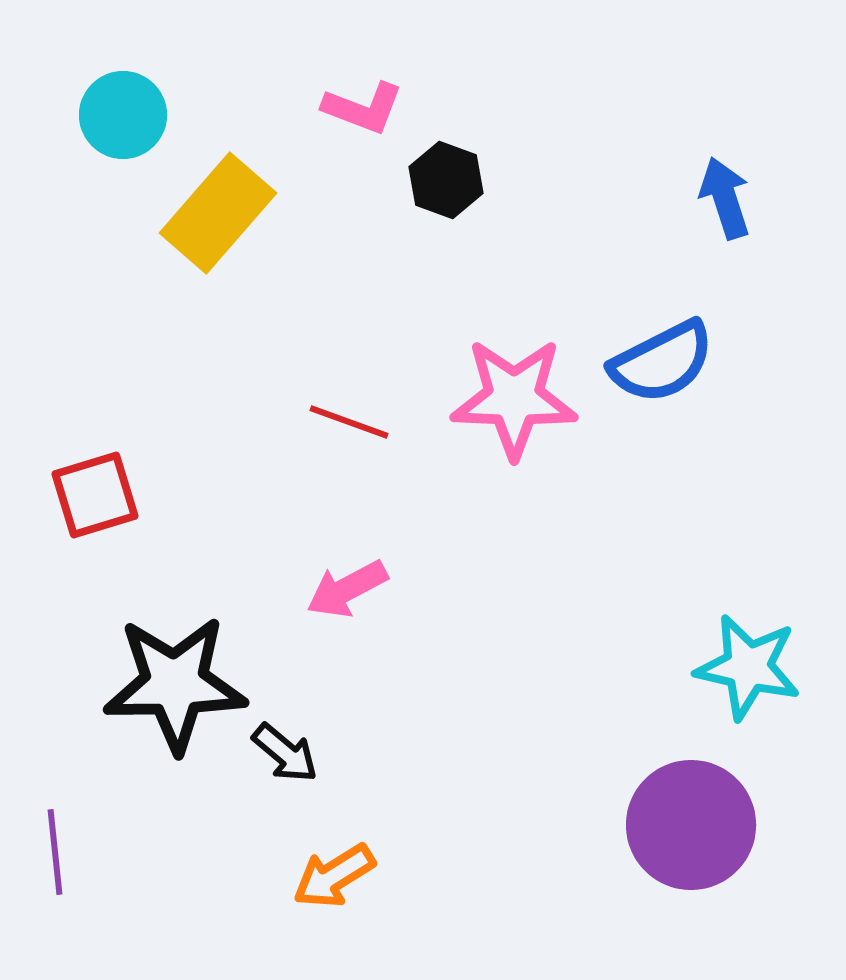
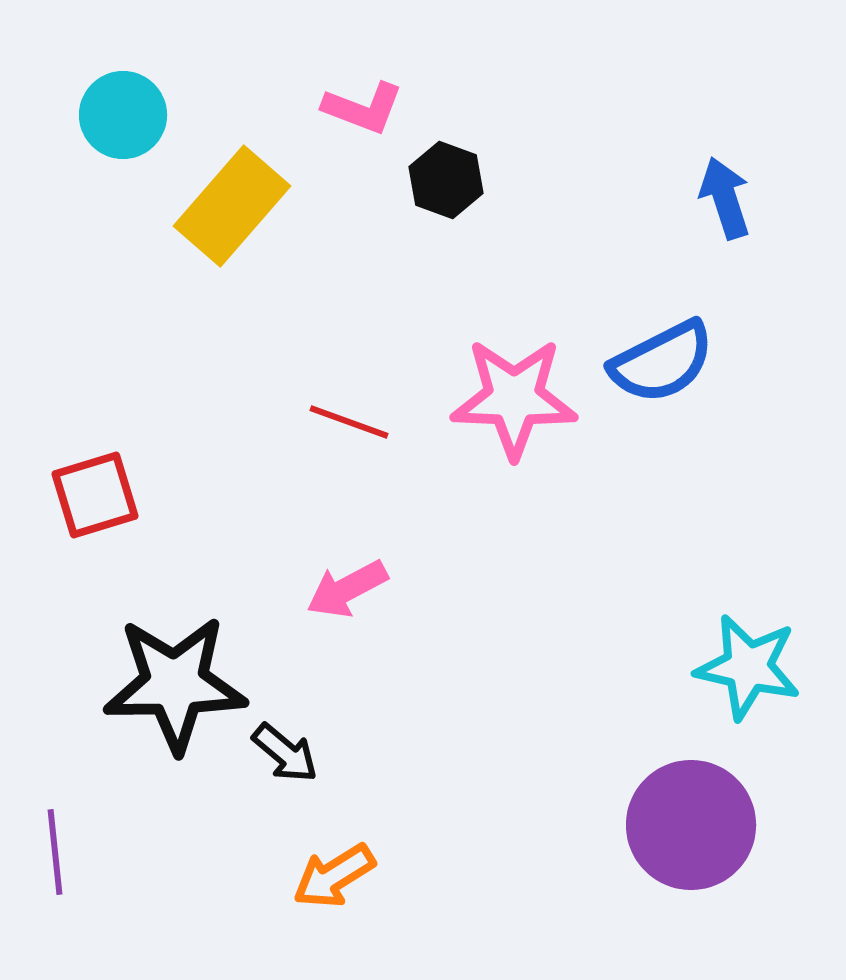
yellow rectangle: moved 14 px right, 7 px up
